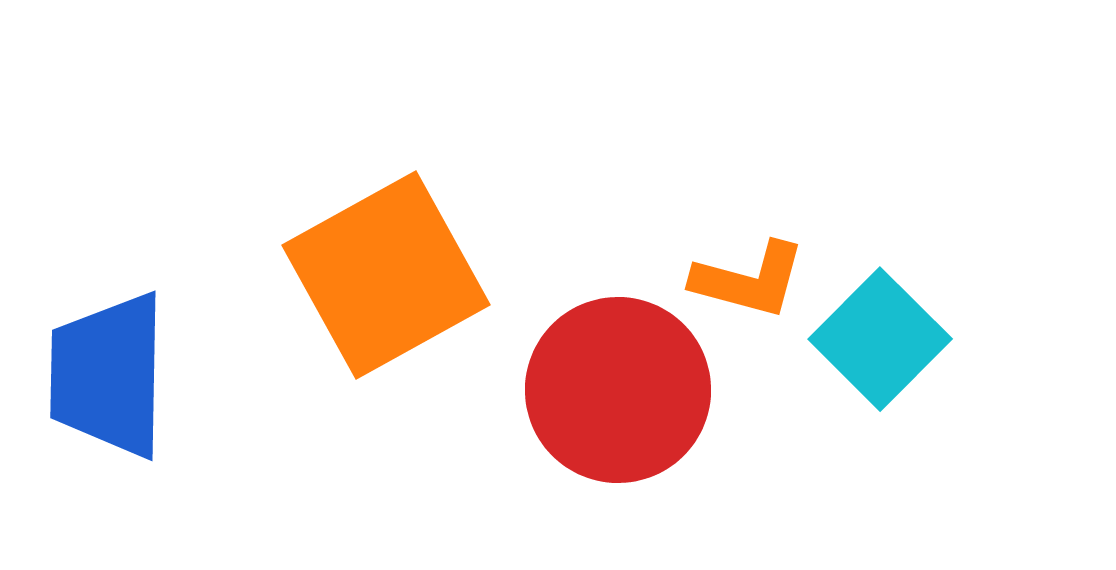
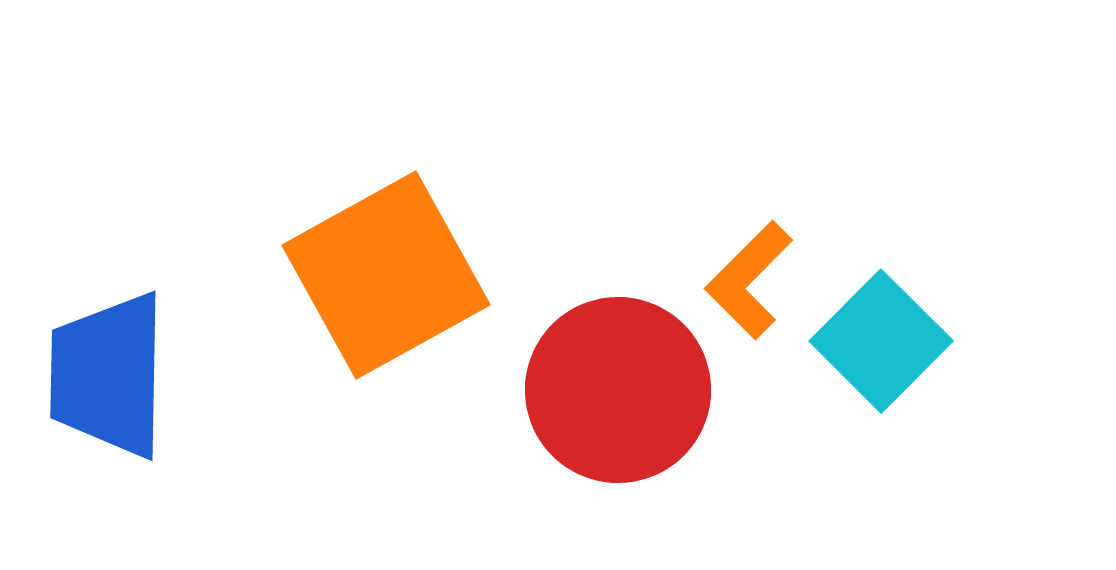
orange L-shape: rotated 120 degrees clockwise
cyan square: moved 1 px right, 2 px down
